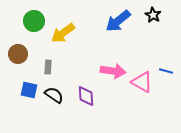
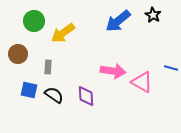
blue line: moved 5 px right, 3 px up
